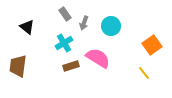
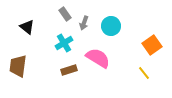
brown rectangle: moved 2 px left, 4 px down
